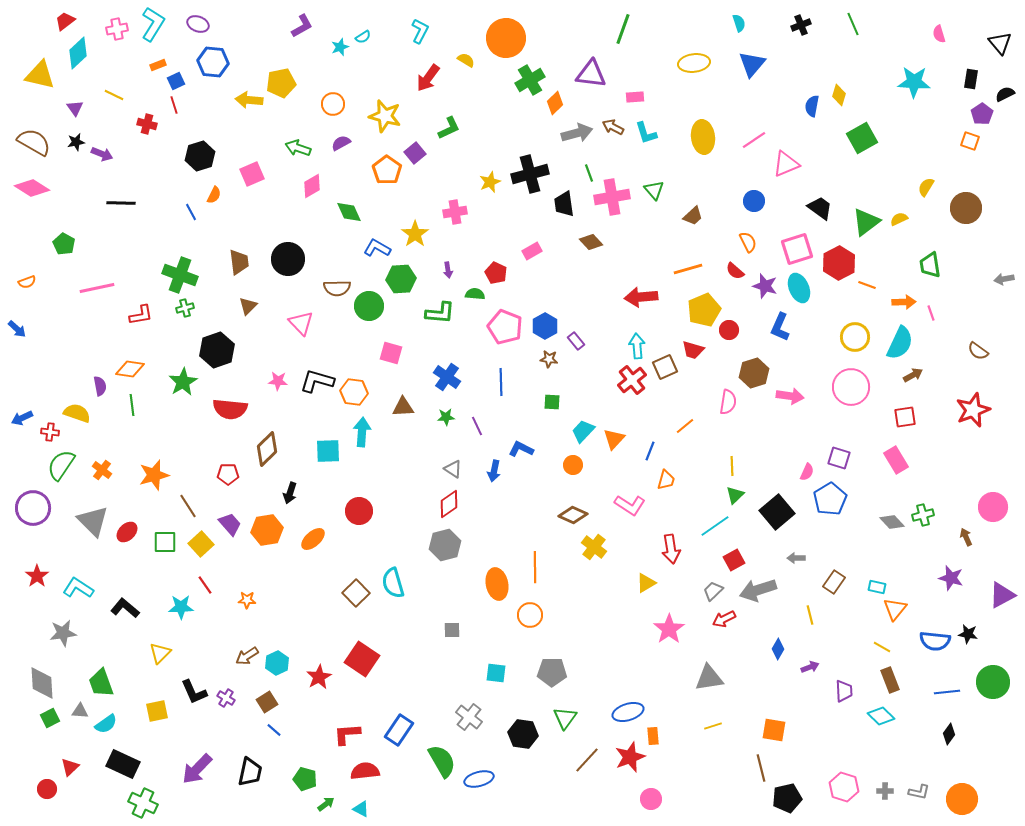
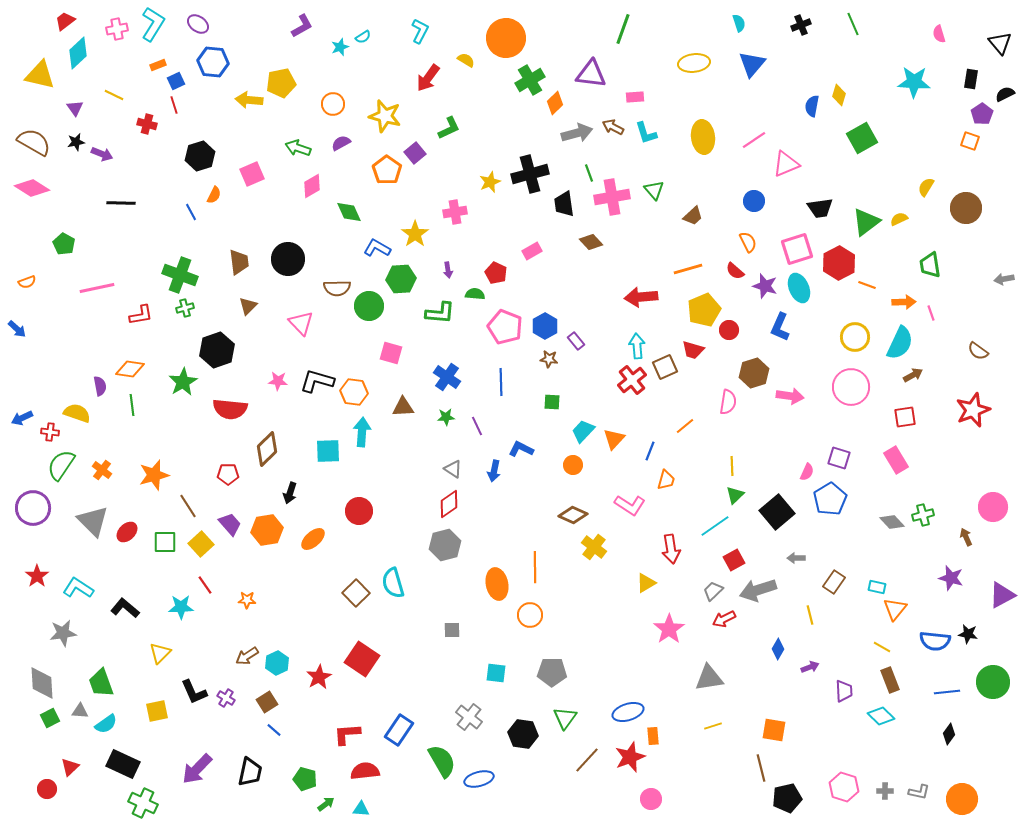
purple ellipse at (198, 24): rotated 15 degrees clockwise
black trapezoid at (820, 208): rotated 136 degrees clockwise
cyan triangle at (361, 809): rotated 24 degrees counterclockwise
